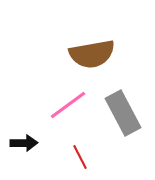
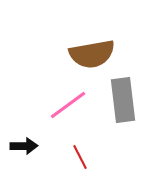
gray rectangle: moved 13 px up; rotated 21 degrees clockwise
black arrow: moved 3 px down
